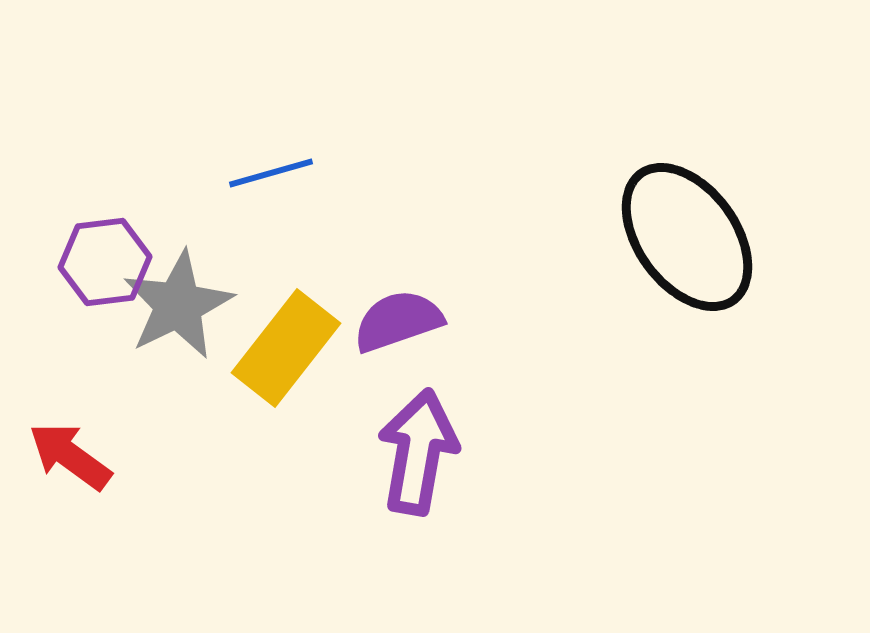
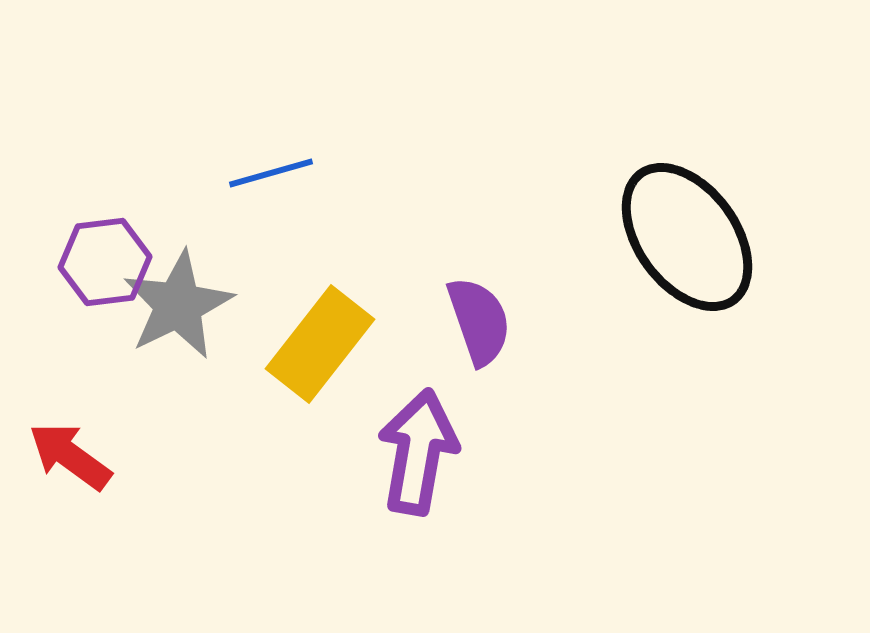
purple semicircle: moved 81 px right; rotated 90 degrees clockwise
yellow rectangle: moved 34 px right, 4 px up
